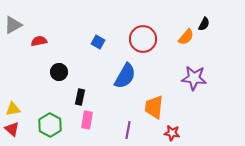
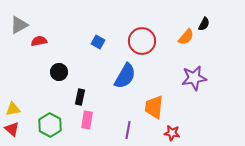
gray triangle: moved 6 px right
red circle: moved 1 px left, 2 px down
purple star: rotated 15 degrees counterclockwise
